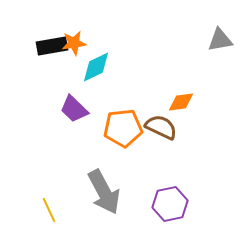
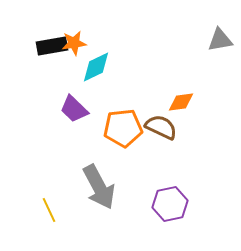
gray arrow: moved 5 px left, 5 px up
